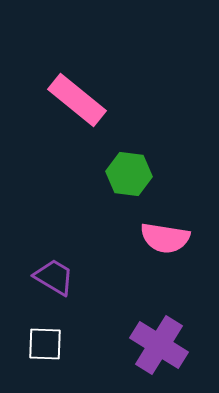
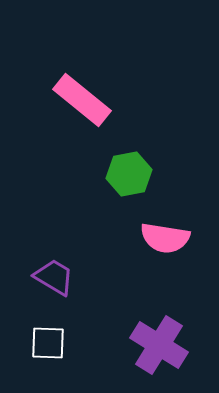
pink rectangle: moved 5 px right
green hexagon: rotated 18 degrees counterclockwise
white square: moved 3 px right, 1 px up
